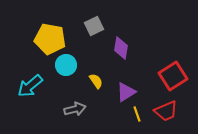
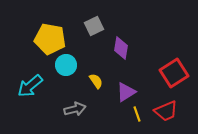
red square: moved 1 px right, 3 px up
